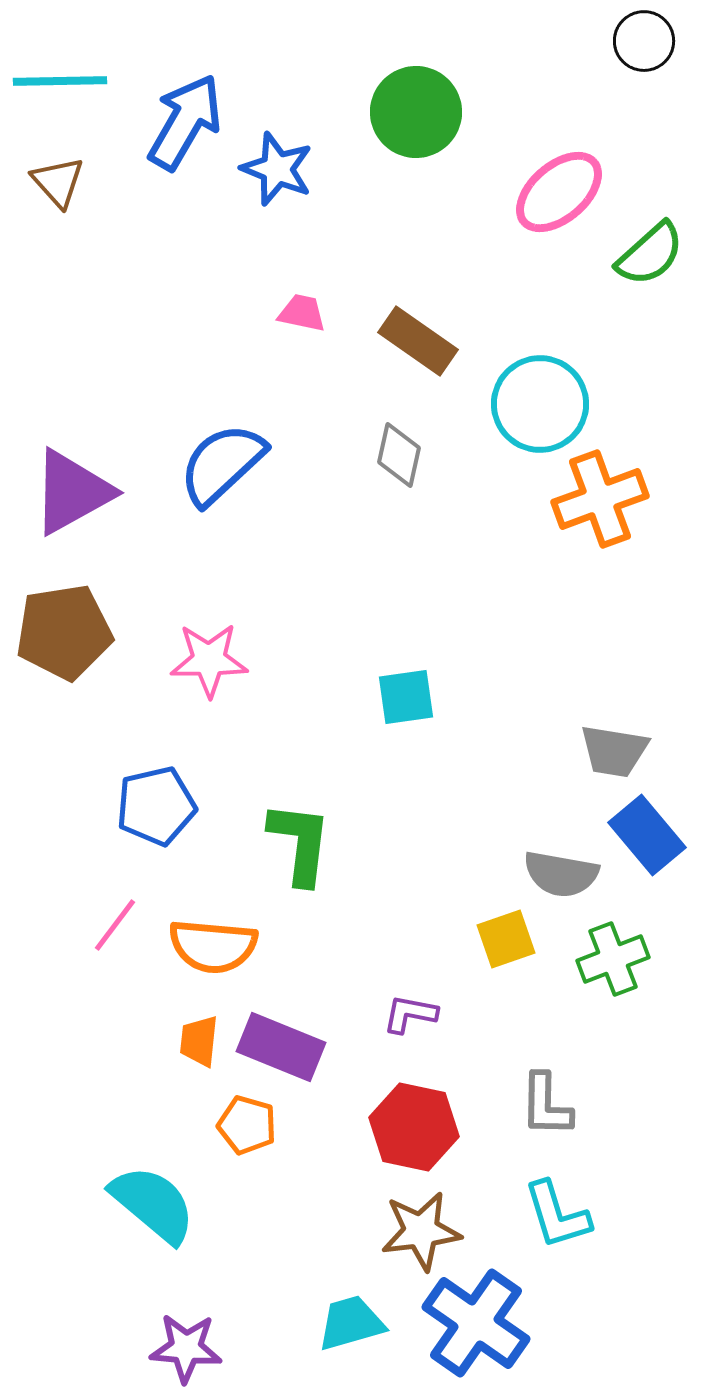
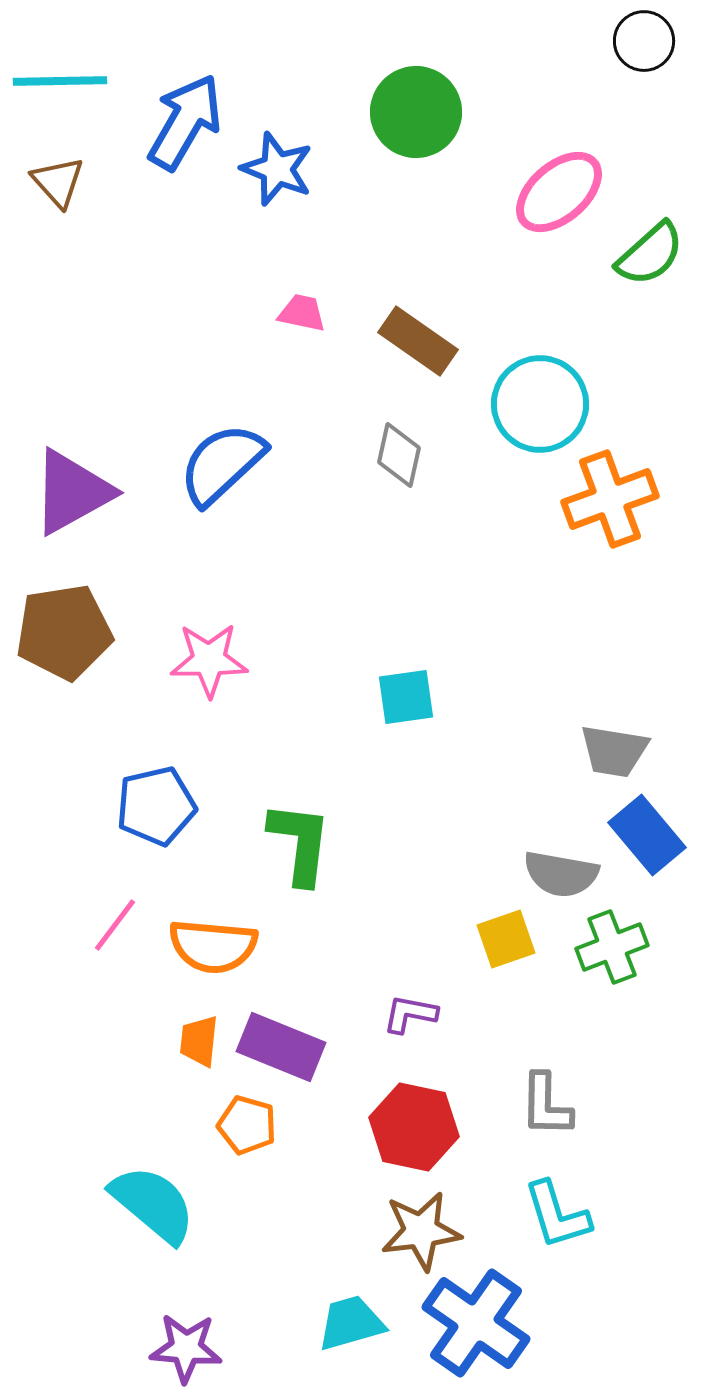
orange cross: moved 10 px right
green cross: moved 1 px left, 12 px up
